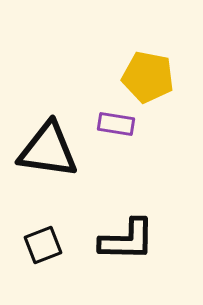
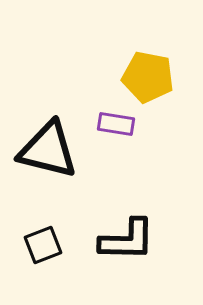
black triangle: rotated 6 degrees clockwise
